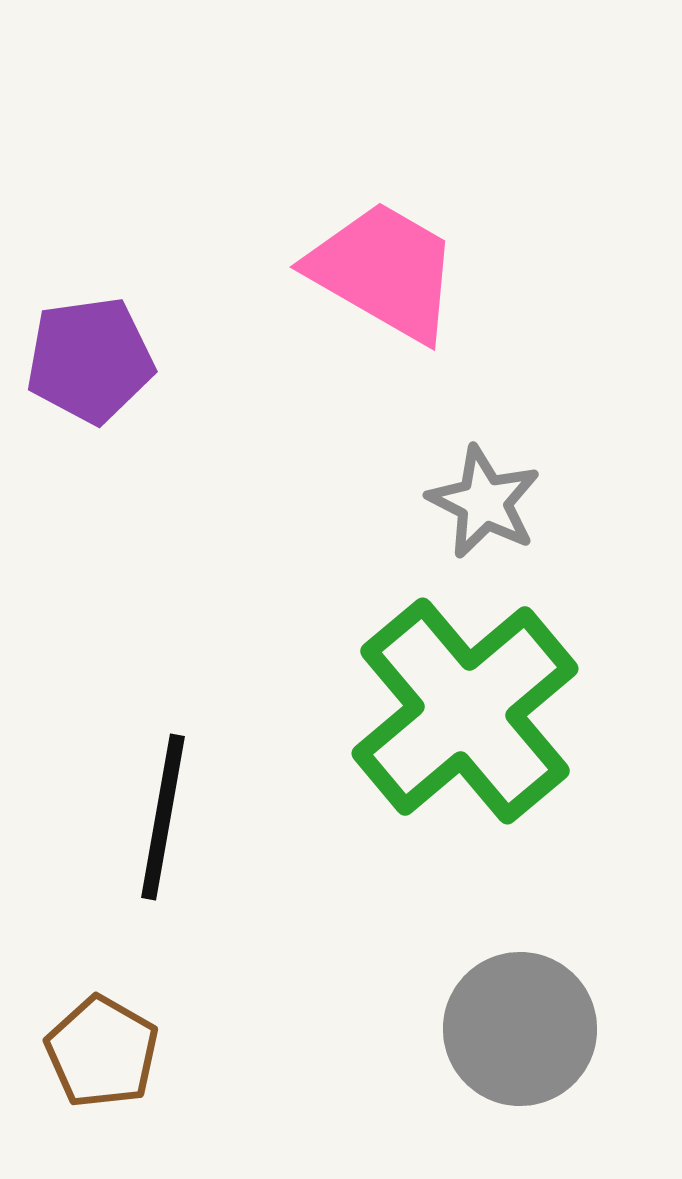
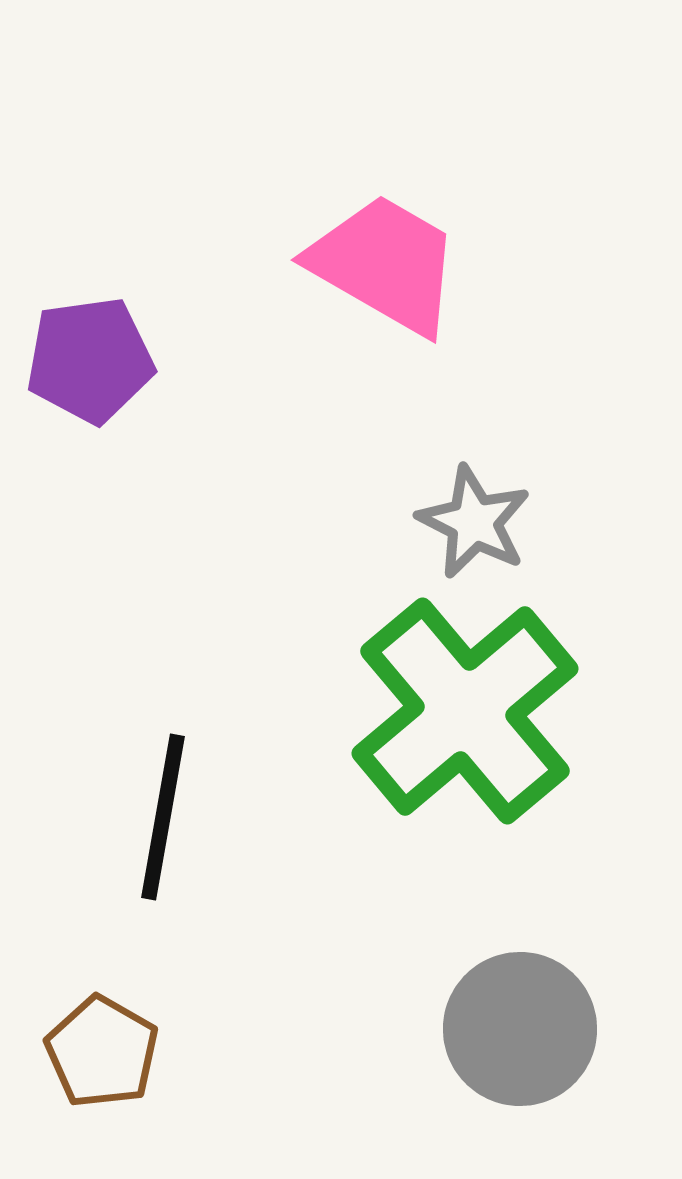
pink trapezoid: moved 1 px right, 7 px up
gray star: moved 10 px left, 20 px down
